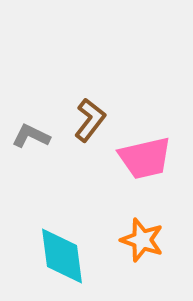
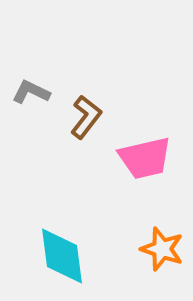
brown L-shape: moved 4 px left, 3 px up
gray L-shape: moved 44 px up
orange star: moved 20 px right, 9 px down
